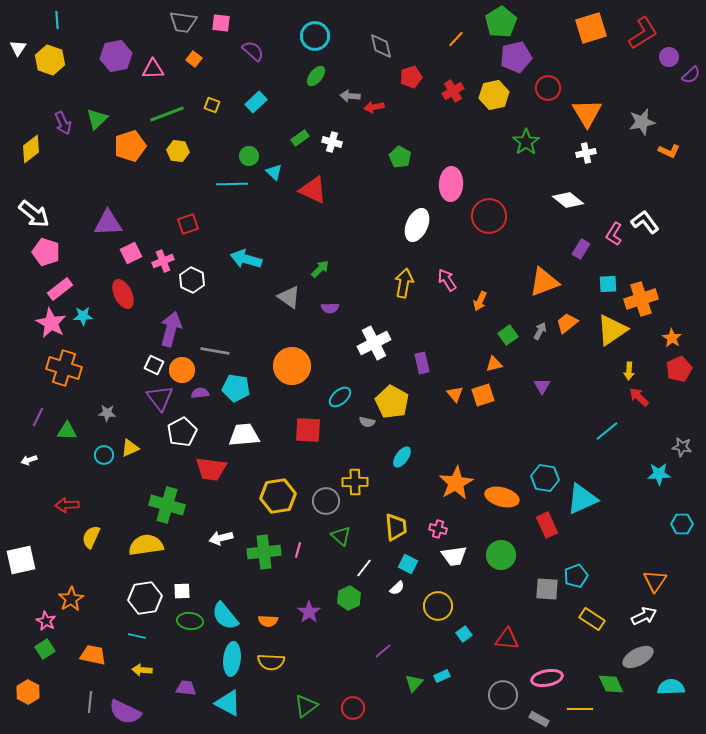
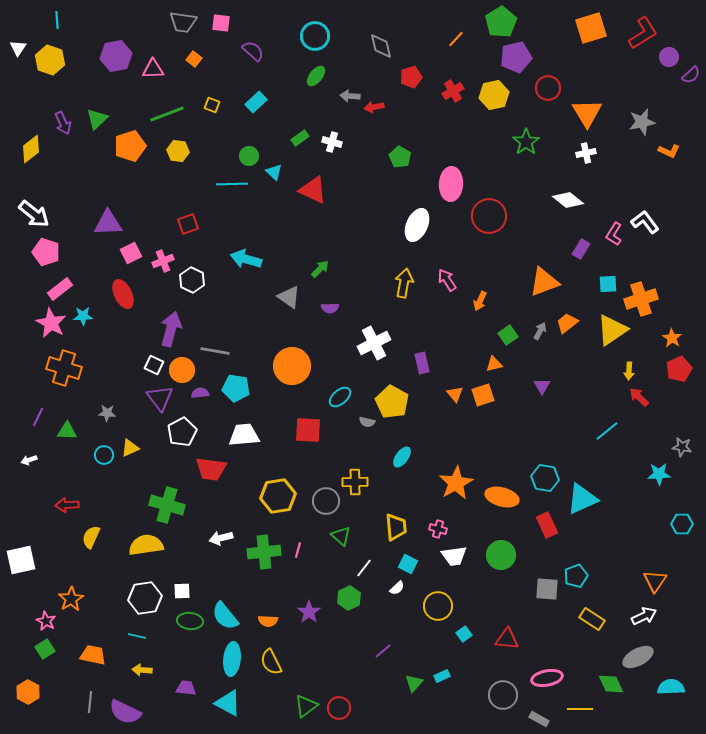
yellow semicircle at (271, 662): rotated 60 degrees clockwise
red circle at (353, 708): moved 14 px left
